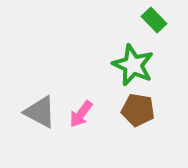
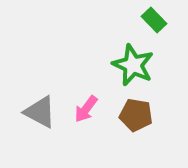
brown pentagon: moved 2 px left, 5 px down
pink arrow: moved 5 px right, 5 px up
